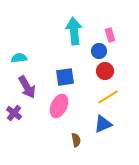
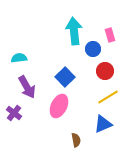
blue circle: moved 6 px left, 2 px up
blue square: rotated 36 degrees counterclockwise
